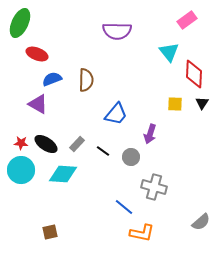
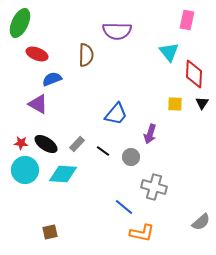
pink rectangle: rotated 42 degrees counterclockwise
brown semicircle: moved 25 px up
cyan circle: moved 4 px right
